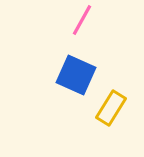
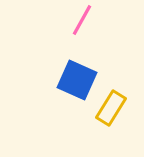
blue square: moved 1 px right, 5 px down
